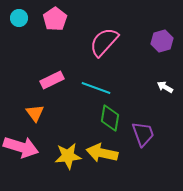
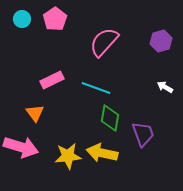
cyan circle: moved 3 px right, 1 px down
purple hexagon: moved 1 px left
